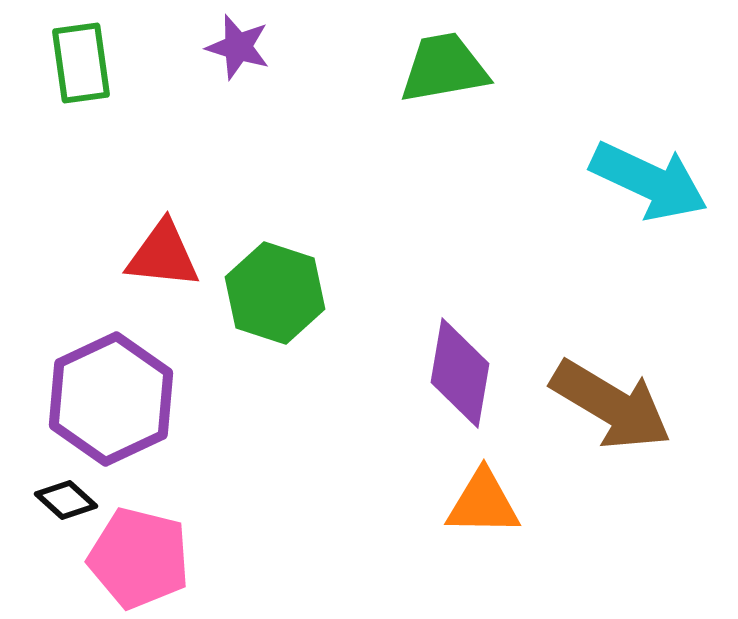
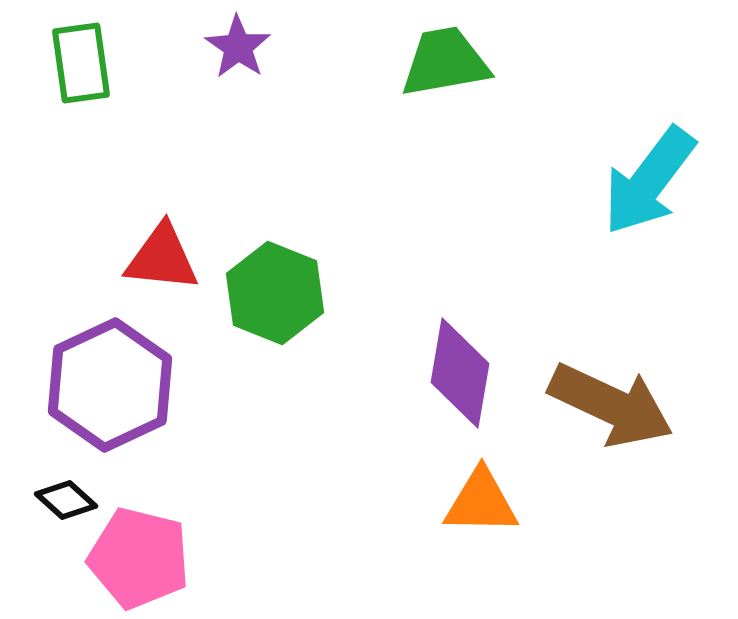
purple star: rotated 18 degrees clockwise
green trapezoid: moved 1 px right, 6 px up
cyan arrow: rotated 102 degrees clockwise
red triangle: moved 1 px left, 3 px down
green hexagon: rotated 4 degrees clockwise
purple hexagon: moved 1 px left, 14 px up
brown arrow: rotated 6 degrees counterclockwise
orange triangle: moved 2 px left, 1 px up
